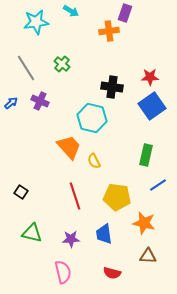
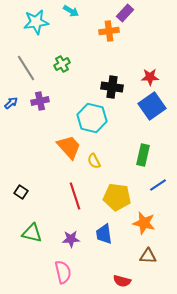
purple rectangle: rotated 24 degrees clockwise
green cross: rotated 21 degrees clockwise
purple cross: rotated 36 degrees counterclockwise
green rectangle: moved 3 px left
red semicircle: moved 10 px right, 8 px down
